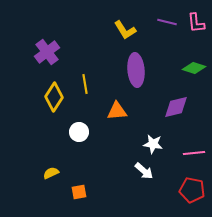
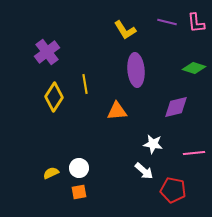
white circle: moved 36 px down
red pentagon: moved 19 px left
